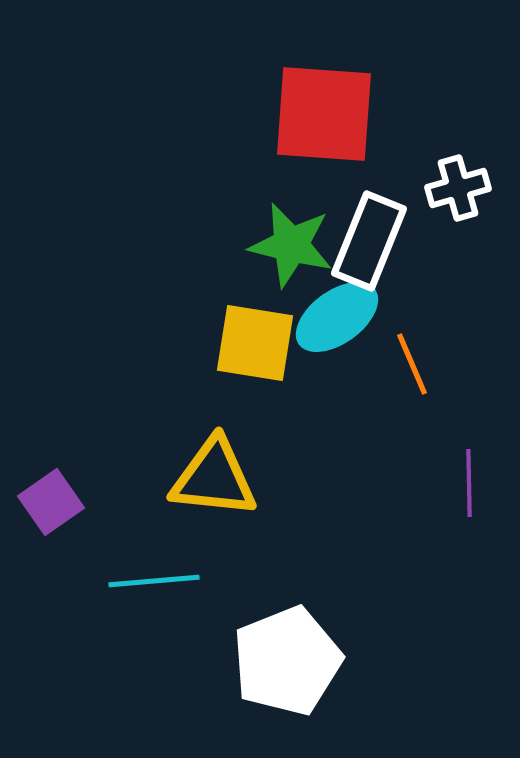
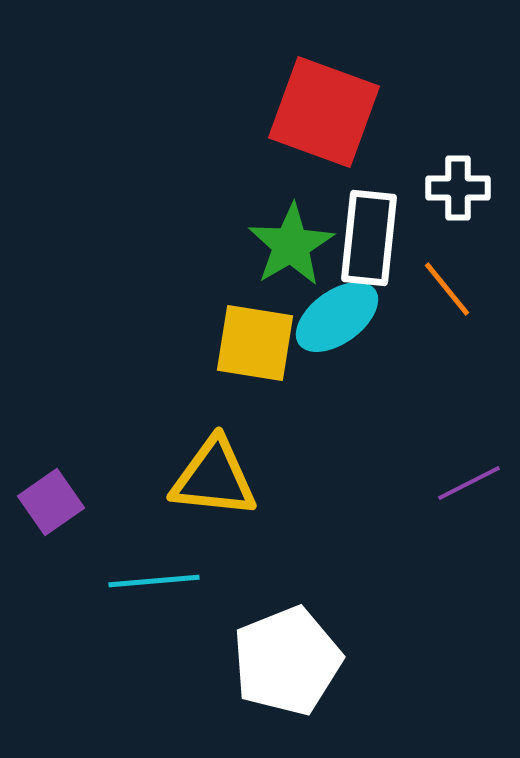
red square: moved 2 px up; rotated 16 degrees clockwise
white cross: rotated 16 degrees clockwise
white rectangle: moved 3 px up; rotated 16 degrees counterclockwise
green star: rotated 28 degrees clockwise
orange line: moved 35 px right, 75 px up; rotated 16 degrees counterclockwise
purple line: rotated 64 degrees clockwise
